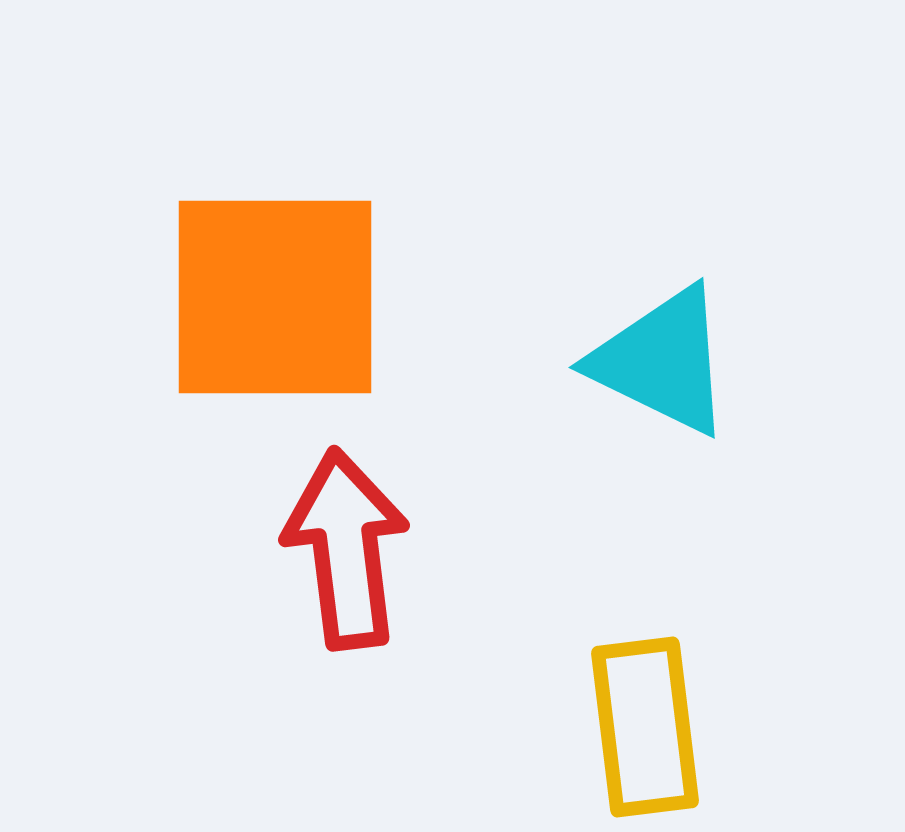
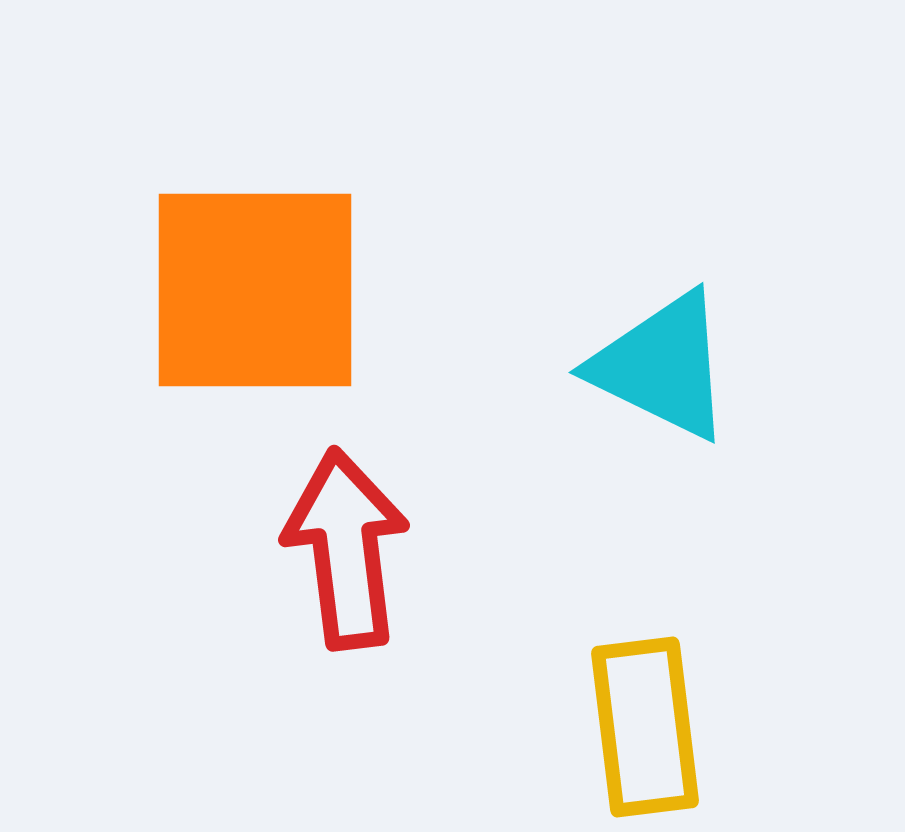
orange square: moved 20 px left, 7 px up
cyan triangle: moved 5 px down
